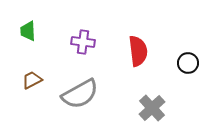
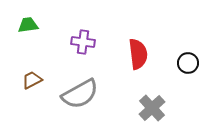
green trapezoid: moved 6 px up; rotated 85 degrees clockwise
red semicircle: moved 3 px down
